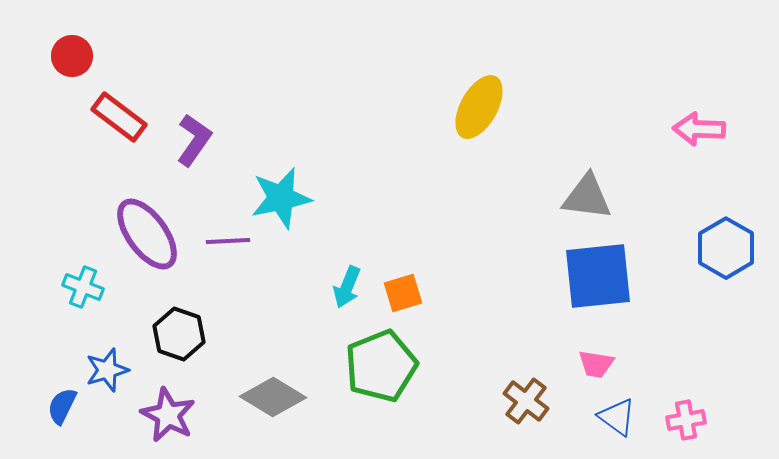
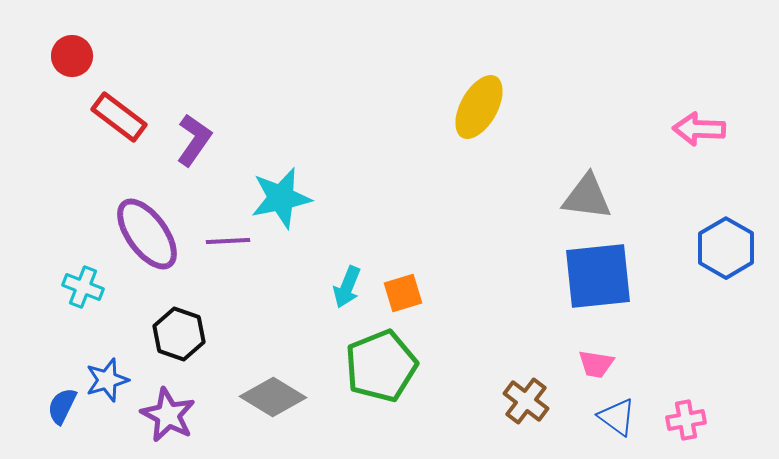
blue star: moved 10 px down
